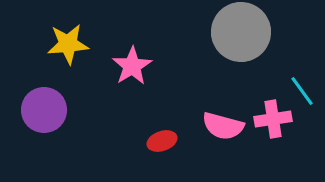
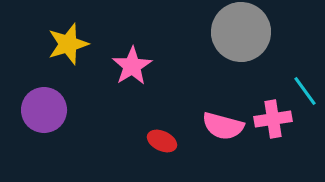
yellow star: rotated 12 degrees counterclockwise
cyan line: moved 3 px right
red ellipse: rotated 44 degrees clockwise
